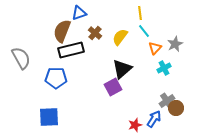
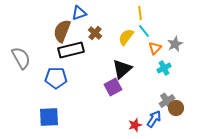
yellow semicircle: moved 6 px right
